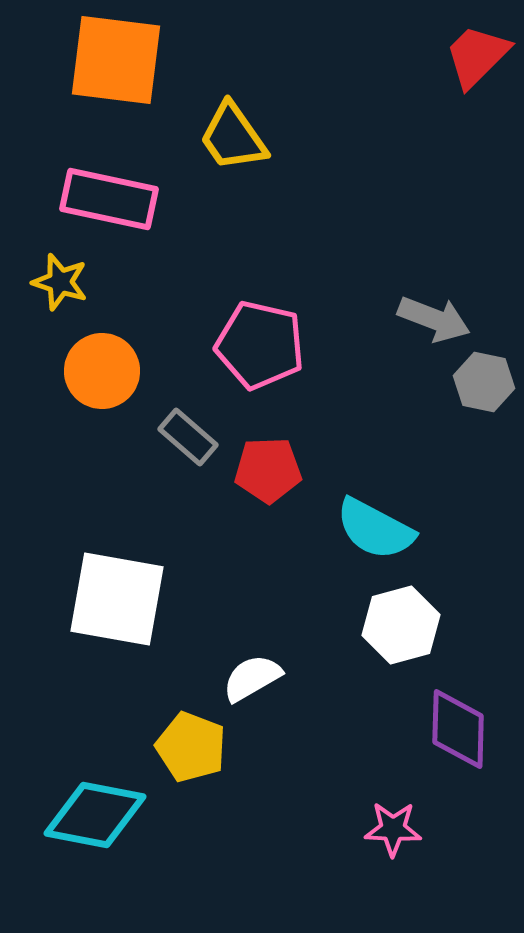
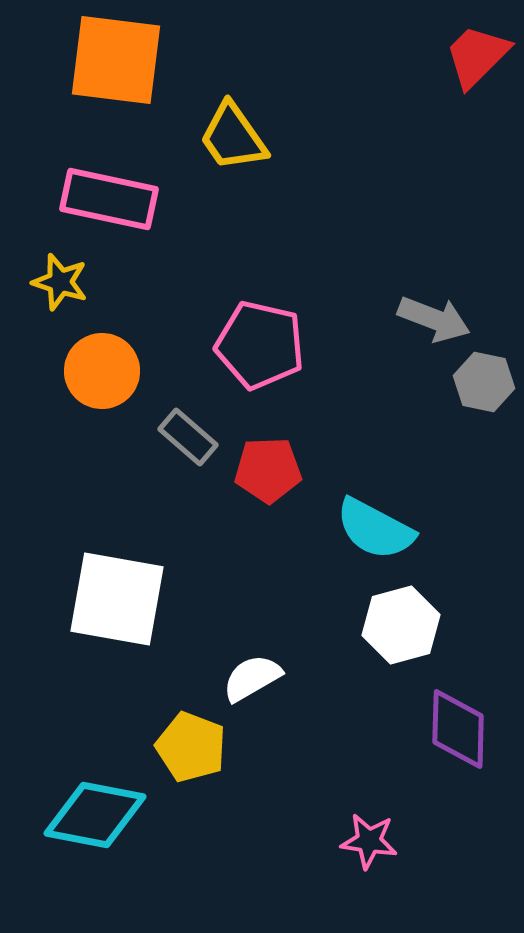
pink star: moved 24 px left, 12 px down; rotated 6 degrees clockwise
